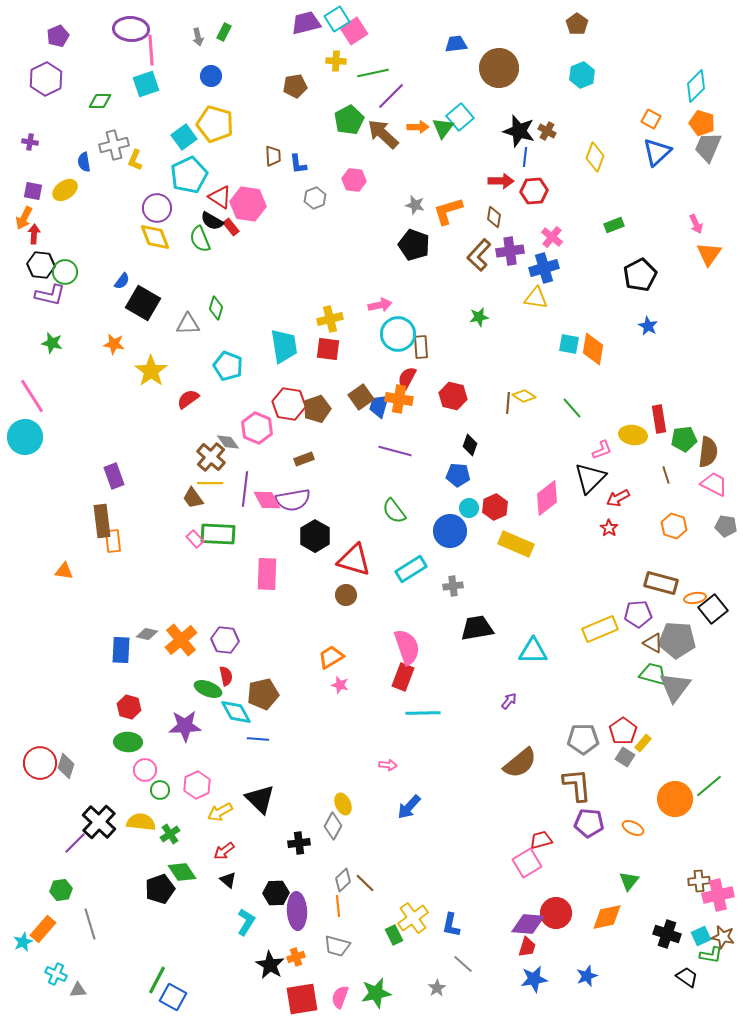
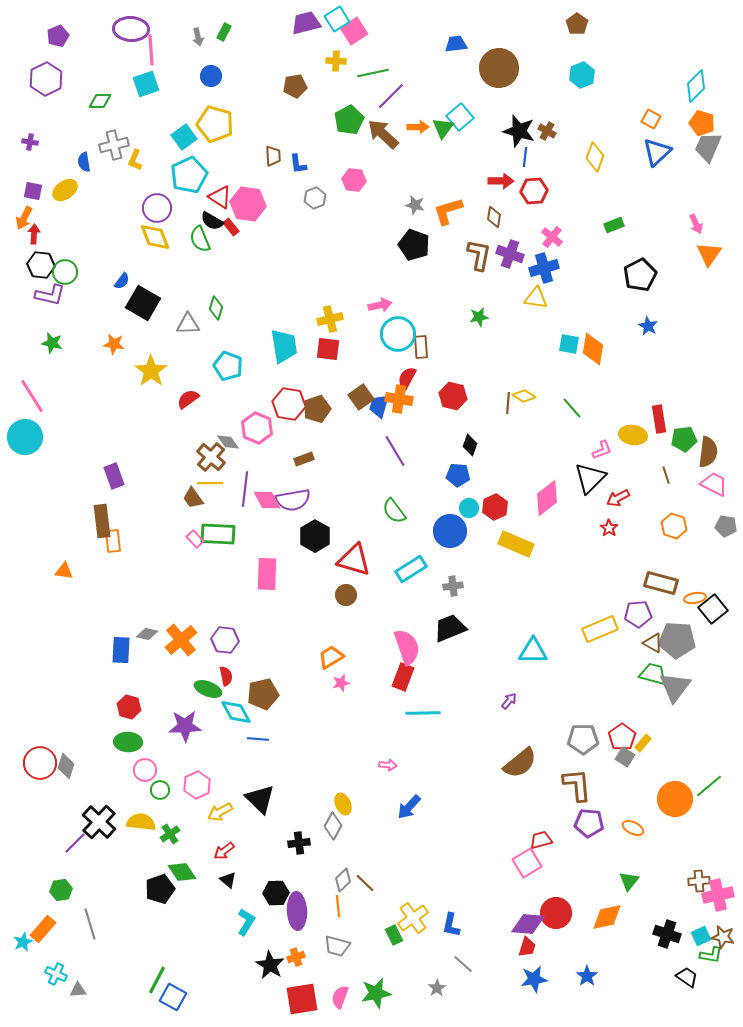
purple cross at (510, 251): moved 3 px down; rotated 28 degrees clockwise
brown L-shape at (479, 255): rotated 148 degrees clockwise
purple line at (395, 451): rotated 44 degrees clockwise
black trapezoid at (477, 628): moved 27 px left; rotated 12 degrees counterclockwise
pink star at (340, 685): moved 1 px right, 2 px up; rotated 30 degrees counterclockwise
red pentagon at (623, 731): moved 1 px left, 6 px down
blue star at (587, 976): rotated 15 degrees counterclockwise
